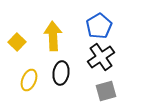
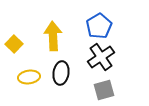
yellow square: moved 3 px left, 2 px down
yellow ellipse: moved 3 px up; rotated 60 degrees clockwise
gray square: moved 2 px left, 1 px up
